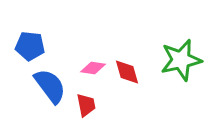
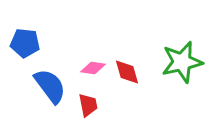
blue pentagon: moved 5 px left, 3 px up
green star: moved 1 px right, 2 px down
red trapezoid: moved 2 px right
